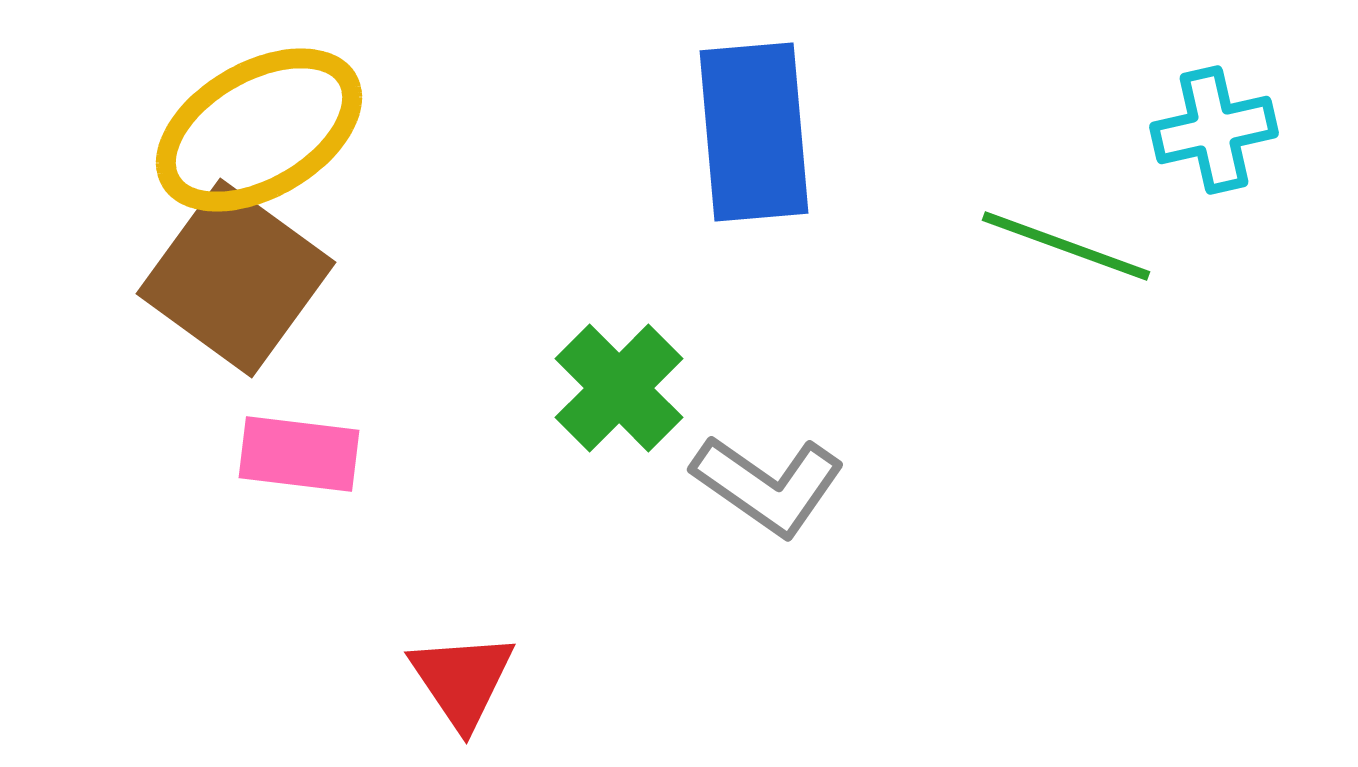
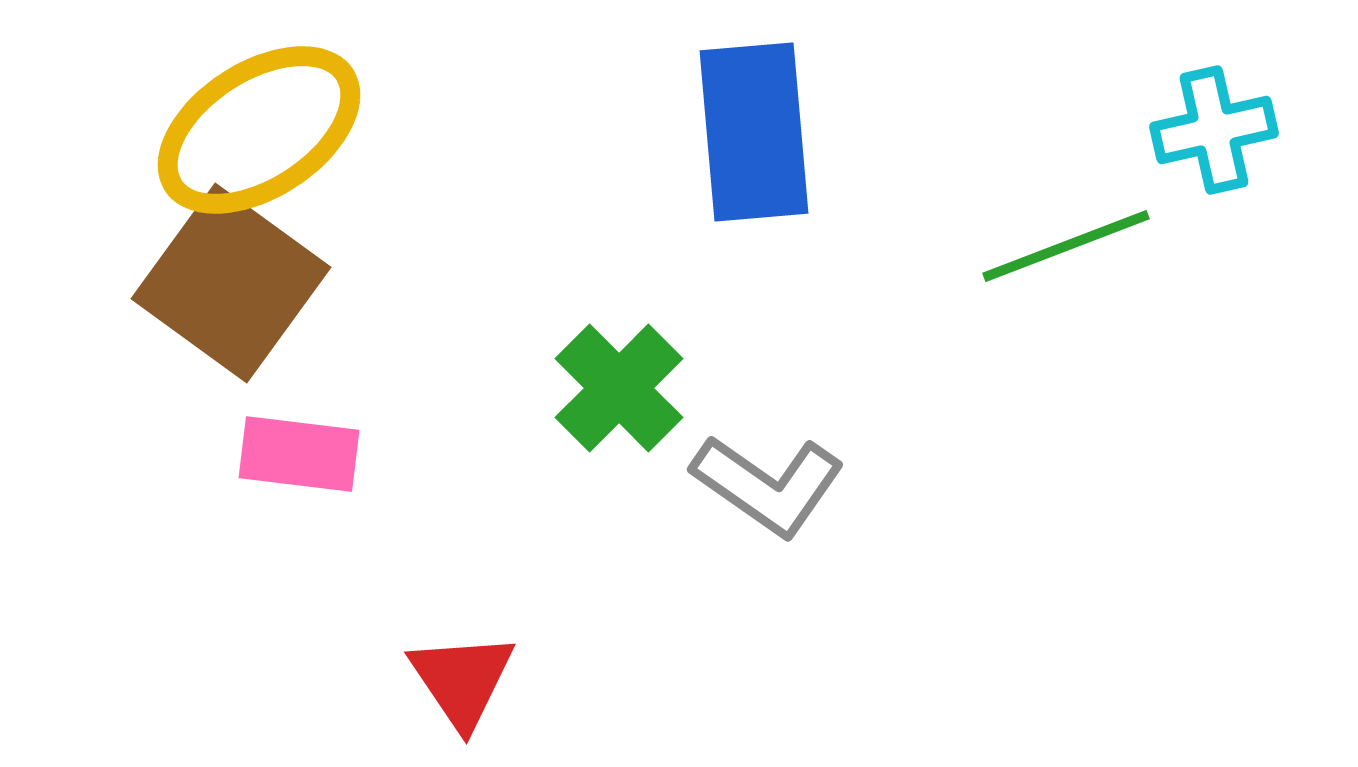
yellow ellipse: rotated 3 degrees counterclockwise
green line: rotated 41 degrees counterclockwise
brown square: moved 5 px left, 5 px down
